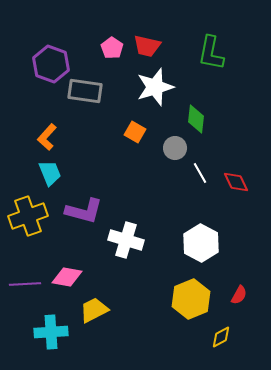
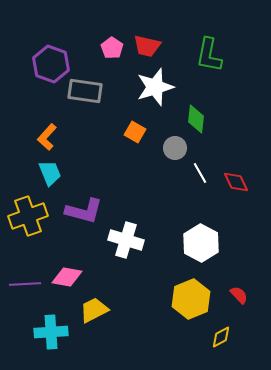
green L-shape: moved 2 px left, 2 px down
red semicircle: rotated 72 degrees counterclockwise
